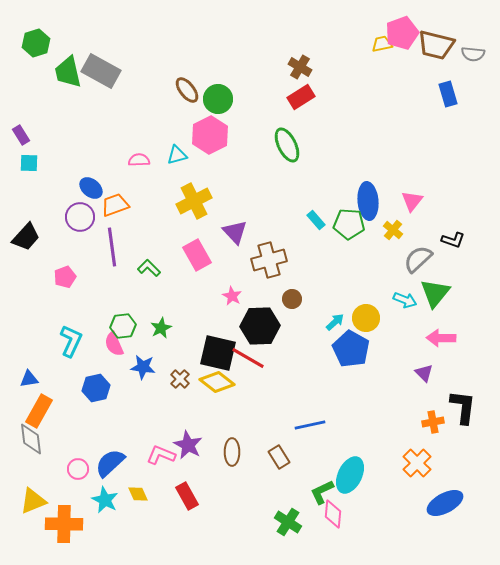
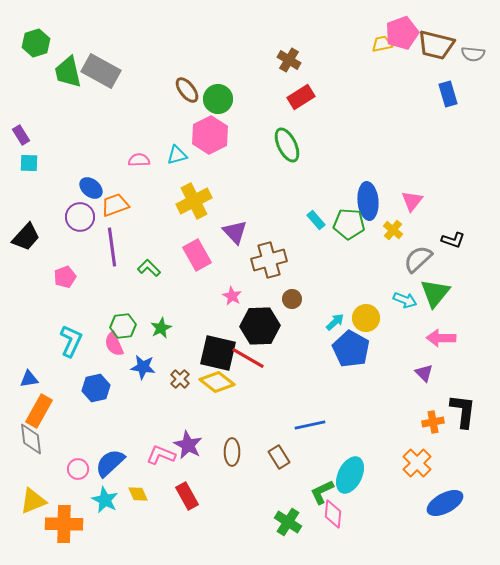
brown cross at (300, 67): moved 11 px left, 7 px up
black L-shape at (463, 407): moved 4 px down
